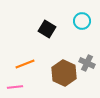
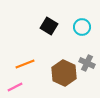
cyan circle: moved 6 px down
black square: moved 2 px right, 3 px up
pink line: rotated 21 degrees counterclockwise
